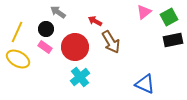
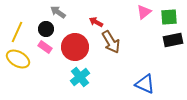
green square: rotated 24 degrees clockwise
red arrow: moved 1 px right, 1 px down
